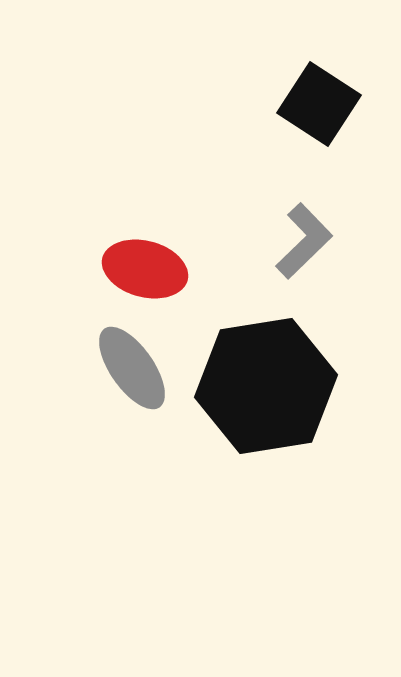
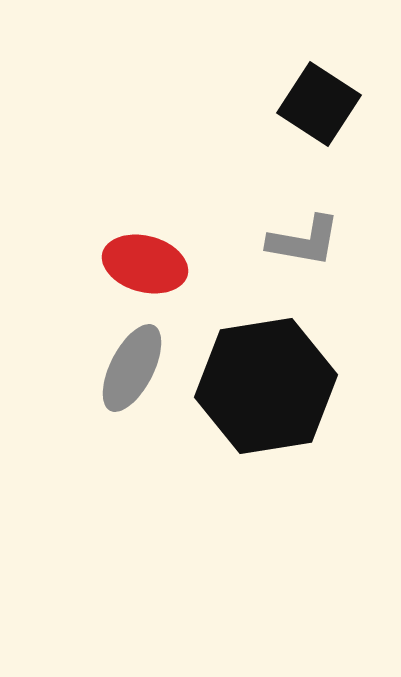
gray L-shape: rotated 54 degrees clockwise
red ellipse: moved 5 px up
gray ellipse: rotated 62 degrees clockwise
